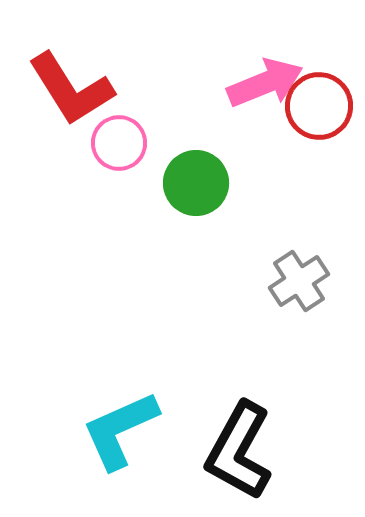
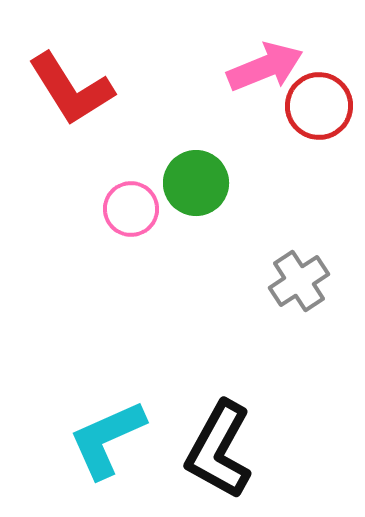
pink arrow: moved 16 px up
pink circle: moved 12 px right, 66 px down
cyan L-shape: moved 13 px left, 9 px down
black L-shape: moved 20 px left, 1 px up
